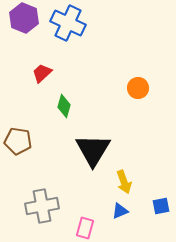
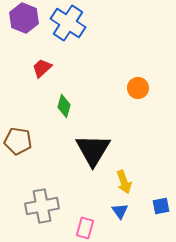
blue cross: rotated 8 degrees clockwise
red trapezoid: moved 5 px up
blue triangle: rotated 42 degrees counterclockwise
